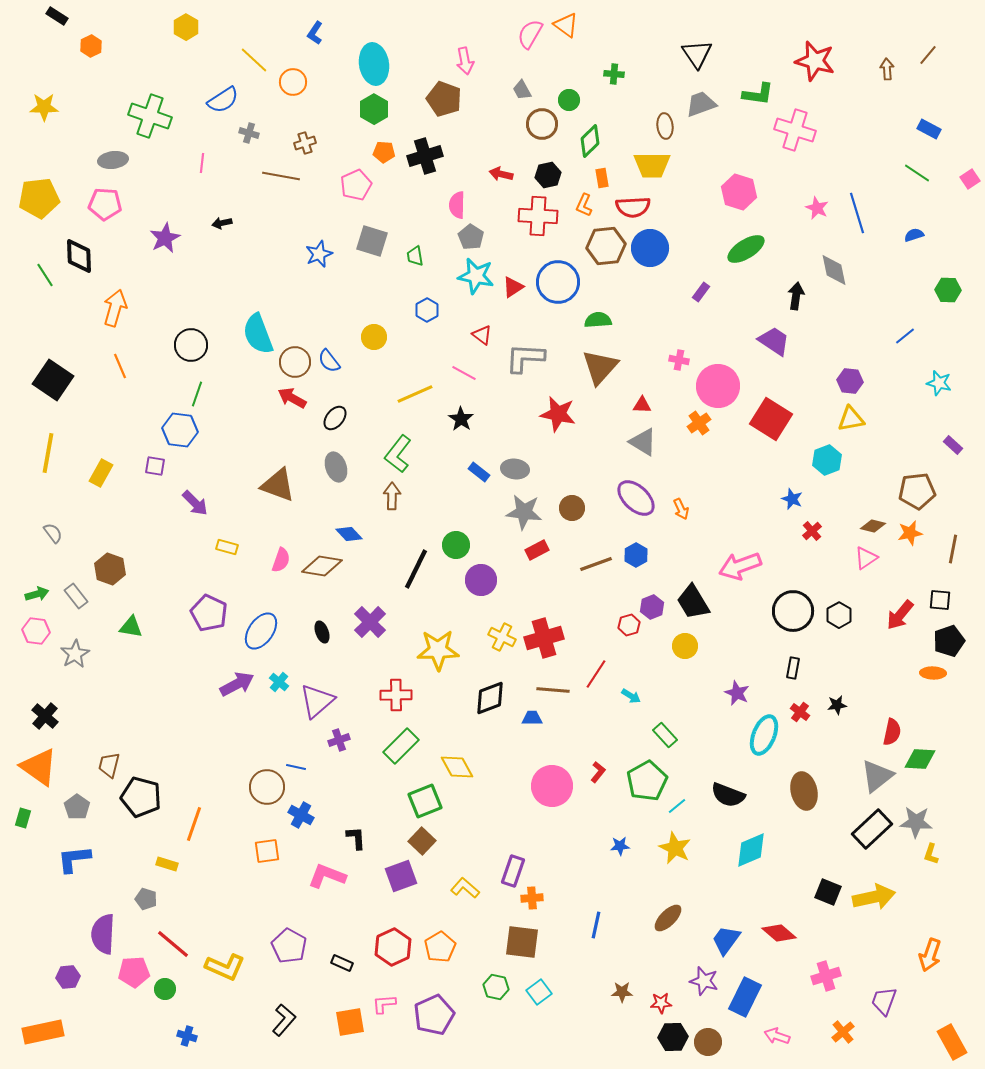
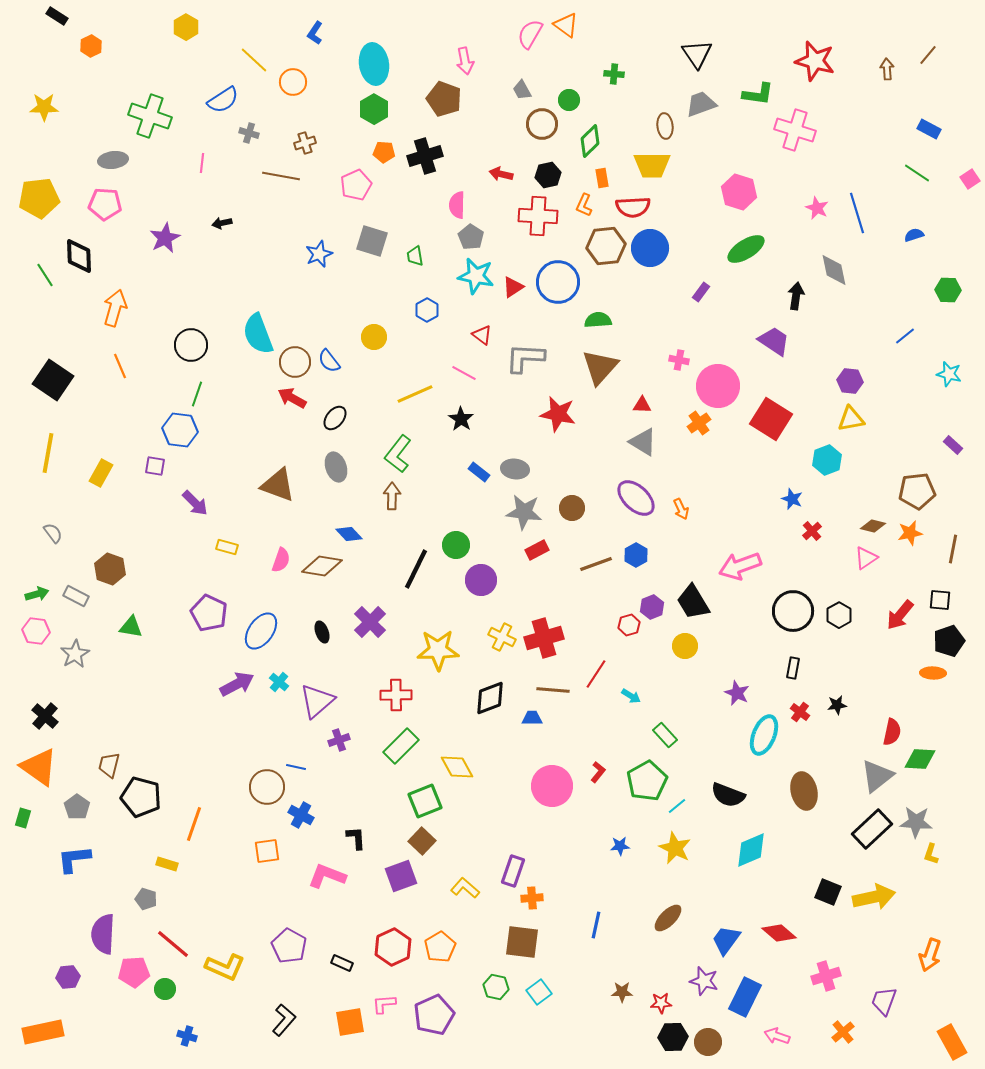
cyan star at (939, 383): moved 10 px right, 9 px up
gray rectangle at (76, 596): rotated 25 degrees counterclockwise
